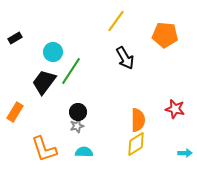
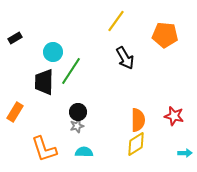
black trapezoid: rotated 36 degrees counterclockwise
red star: moved 1 px left, 7 px down
